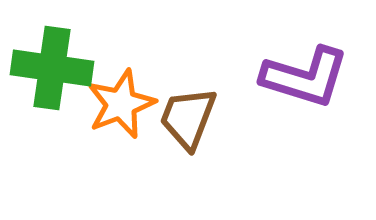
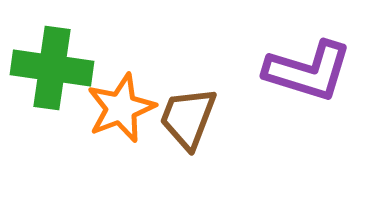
purple L-shape: moved 3 px right, 6 px up
orange star: moved 4 px down
